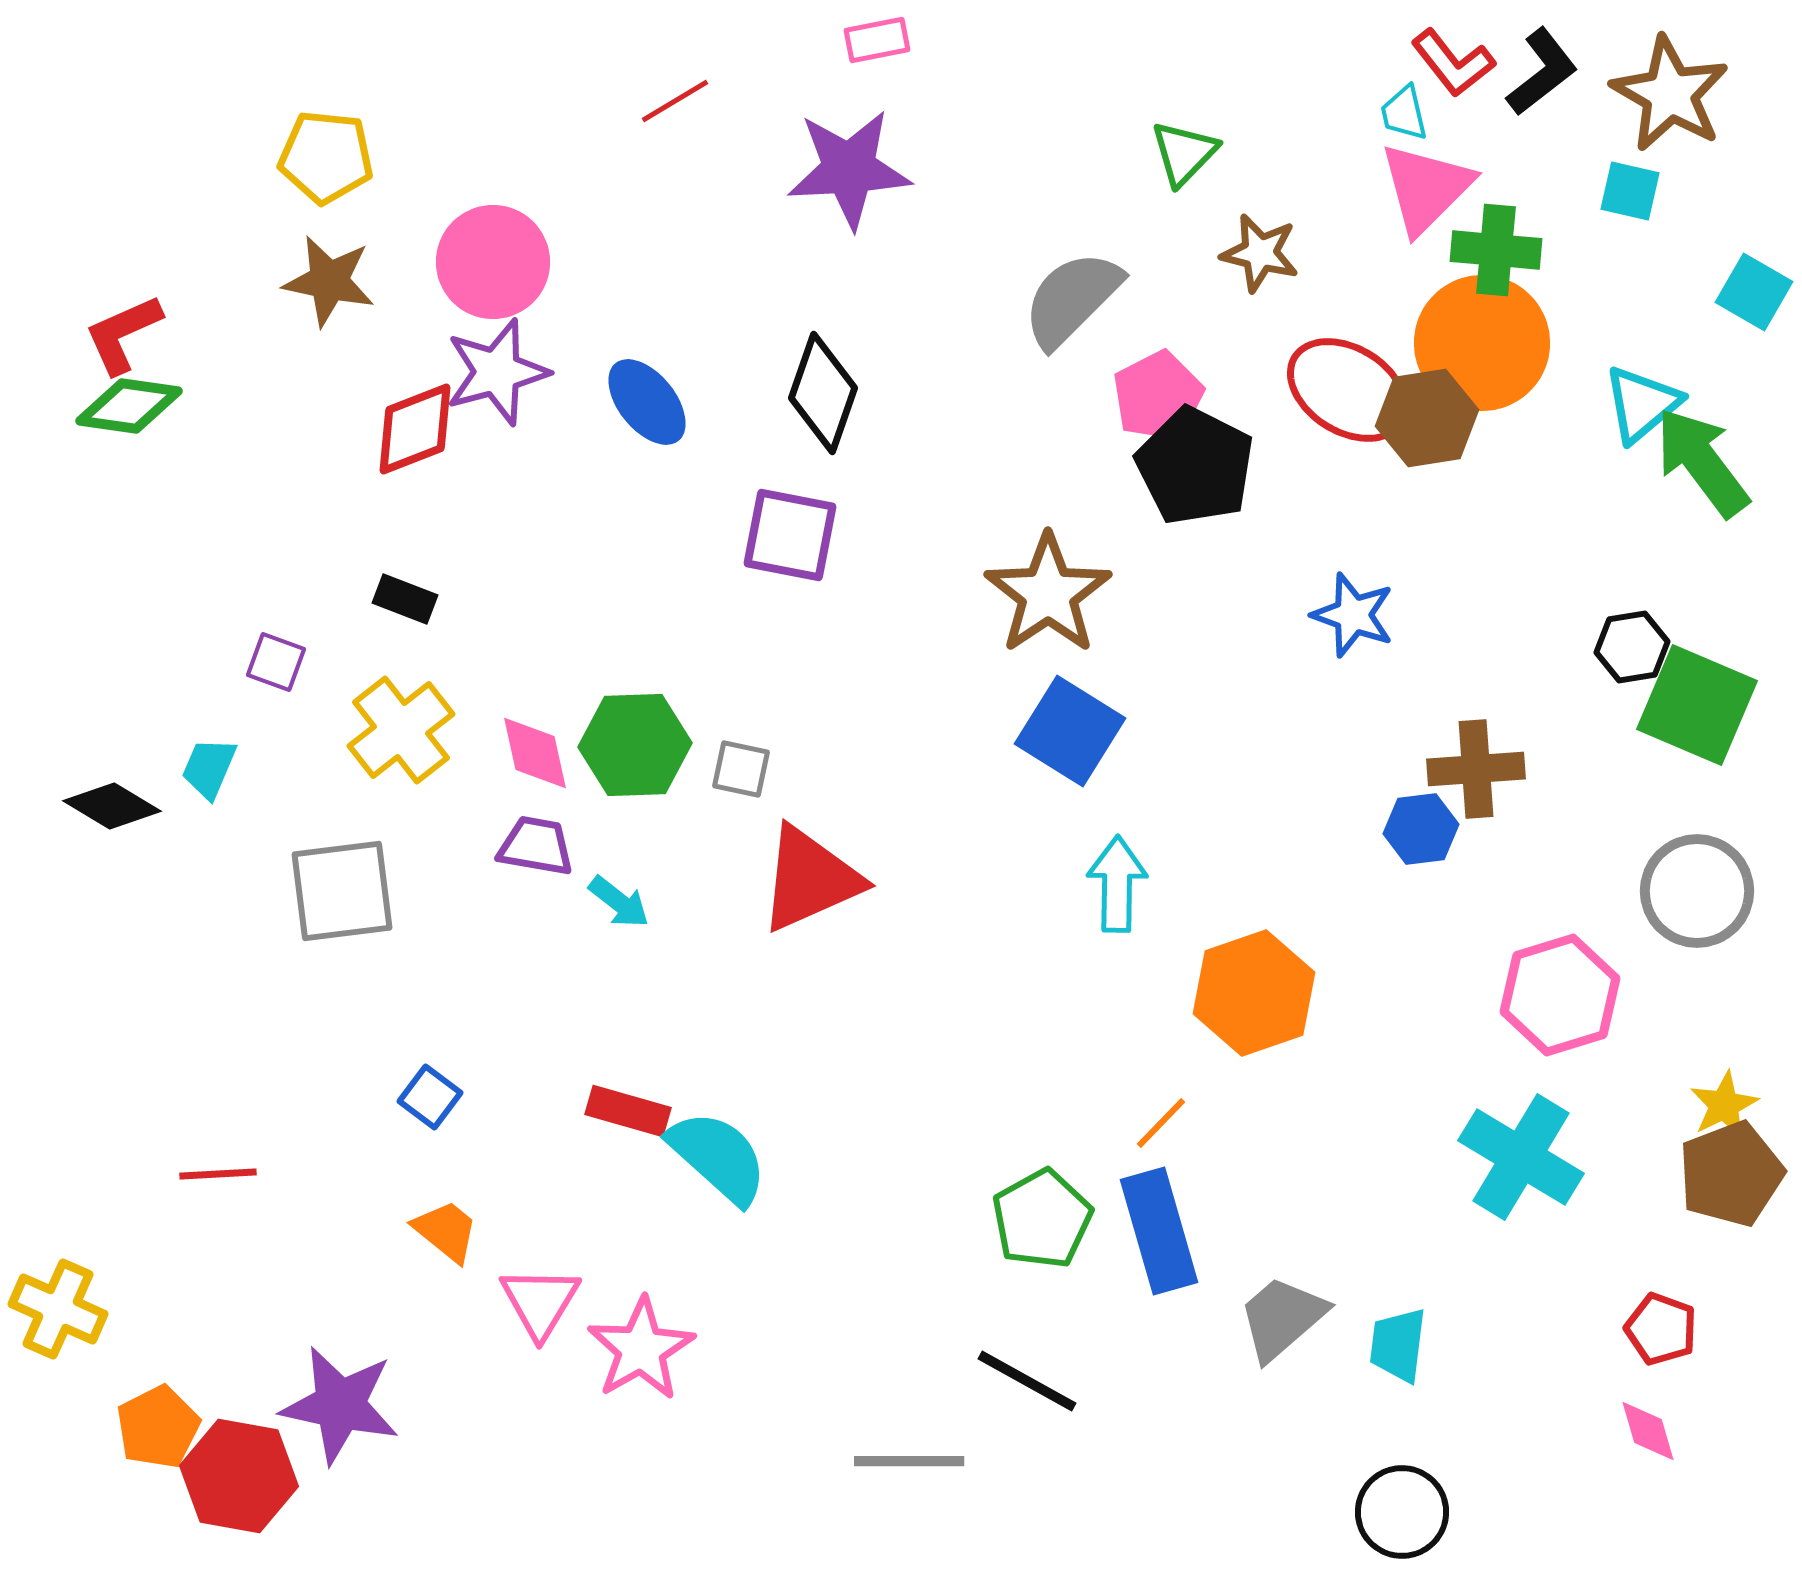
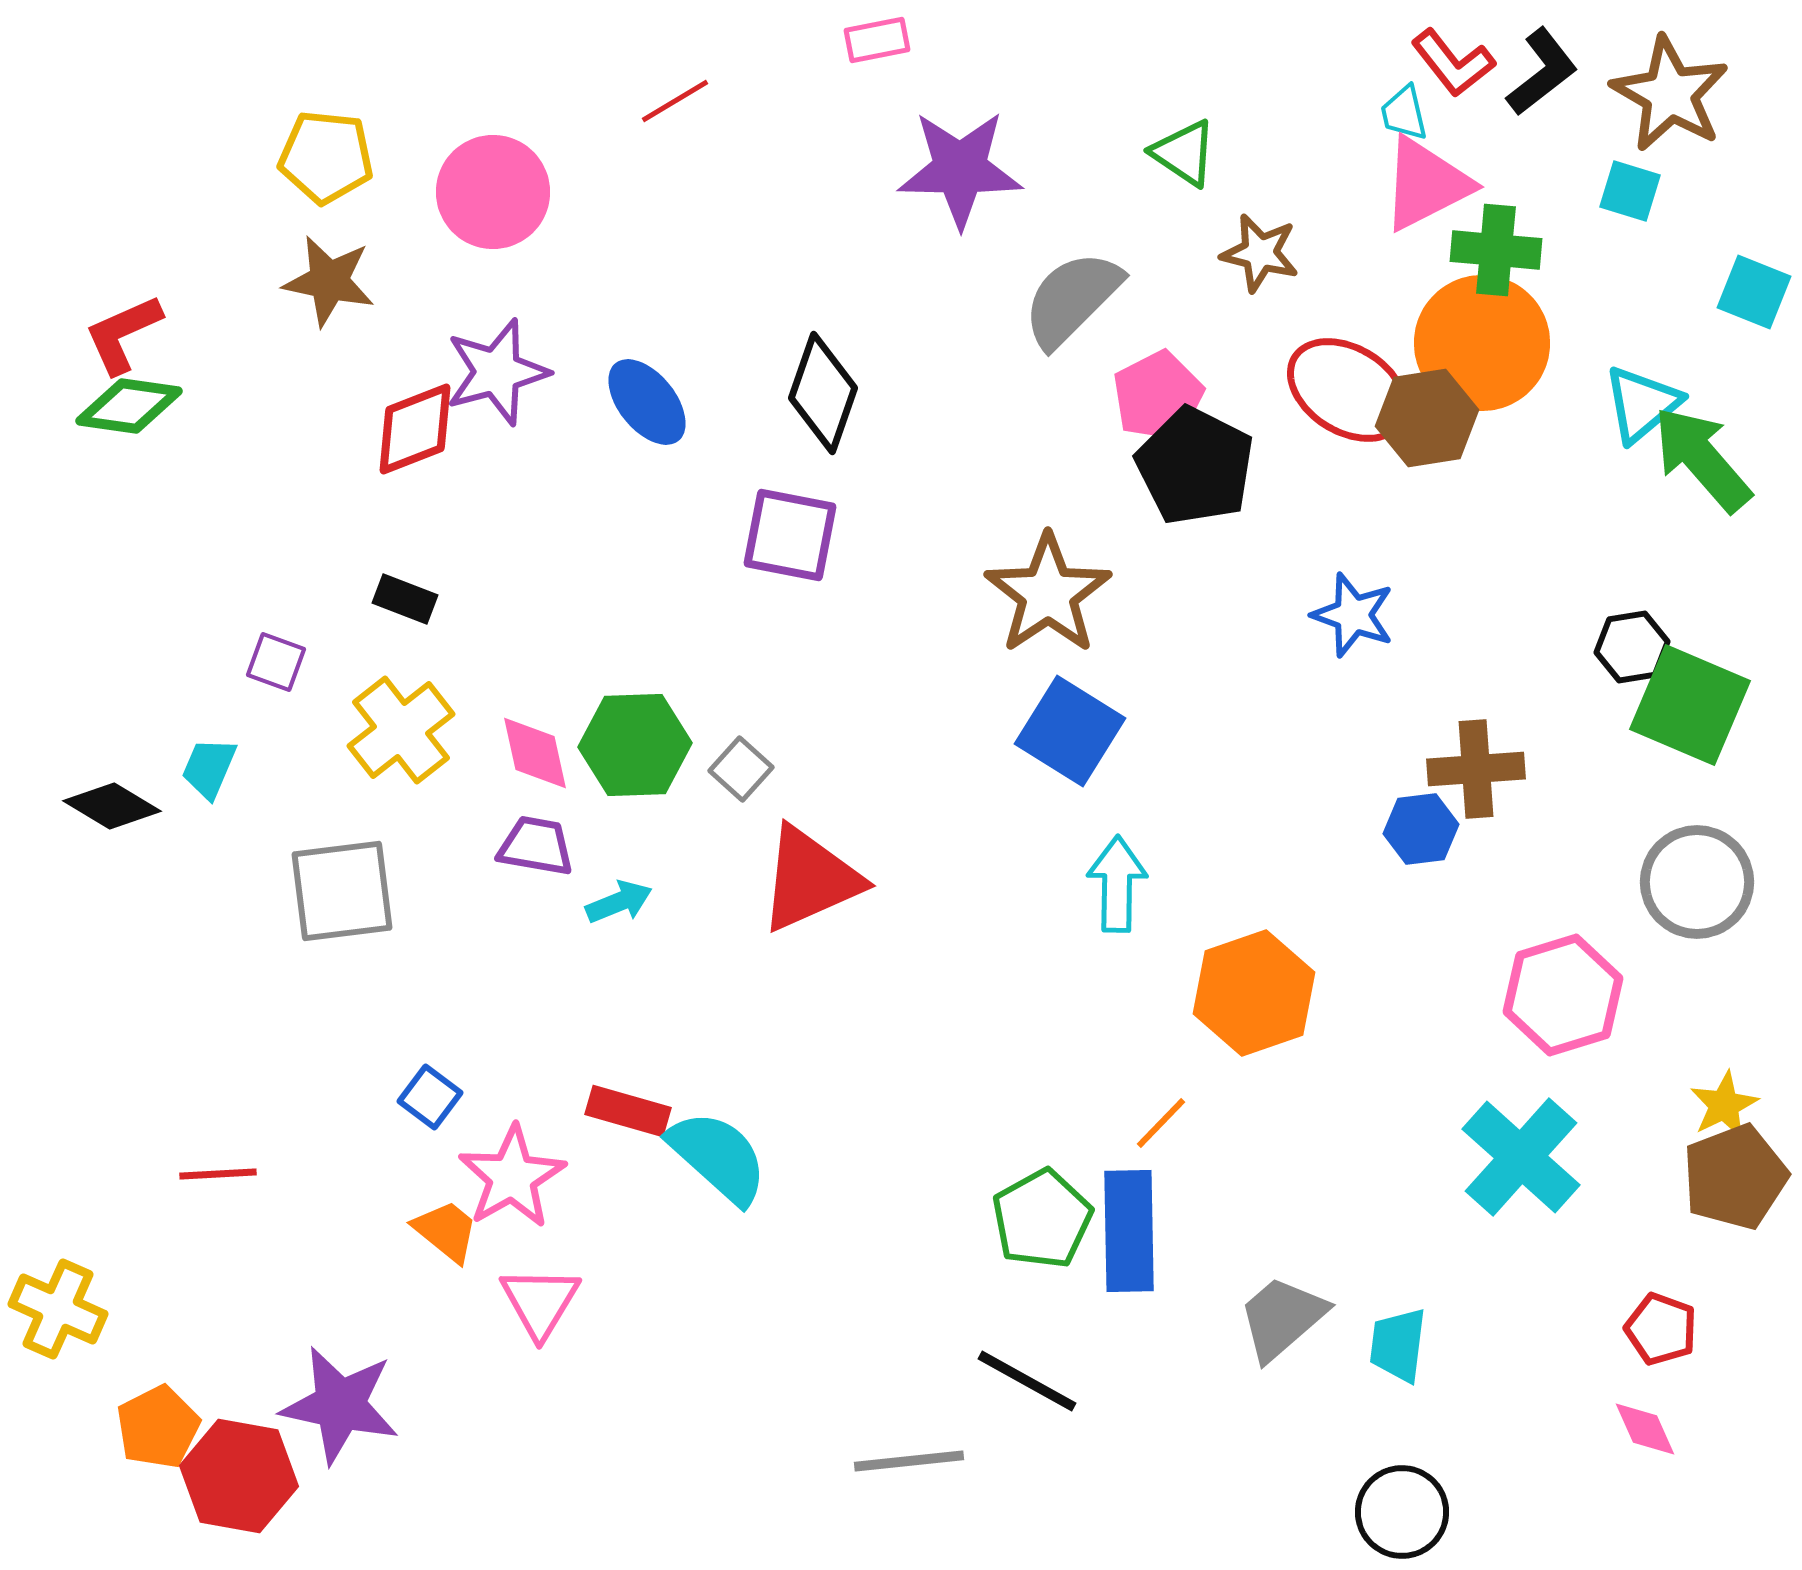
green triangle at (1184, 153): rotated 40 degrees counterclockwise
purple star at (849, 169): moved 111 px right; rotated 4 degrees clockwise
pink triangle at (1426, 188): moved 4 px up; rotated 18 degrees clockwise
cyan square at (1630, 191): rotated 4 degrees clockwise
pink circle at (493, 262): moved 70 px up
cyan square at (1754, 292): rotated 8 degrees counterclockwise
green arrow at (1702, 462): moved 3 px up; rotated 4 degrees counterclockwise
green square at (1697, 705): moved 7 px left
gray square at (741, 769): rotated 30 degrees clockwise
gray circle at (1697, 891): moved 9 px up
cyan arrow at (619, 902): rotated 60 degrees counterclockwise
pink hexagon at (1560, 995): moved 3 px right
cyan cross at (1521, 1157): rotated 11 degrees clockwise
brown pentagon at (1731, 1174): moved 4 px right, 3 px down
blue rectangle at (1159, 1231): moved 30 px left; rotated 15 degrees clockwise
pink star at (641, 1349): moved 129 px left, 172 px up
pink diamond at (1648, 1431): moved 3 px left, 2 px up; rotated 8 degrees counterclockwise
gray line at (909, 1461): rotated 6 degrees counterclockwise
